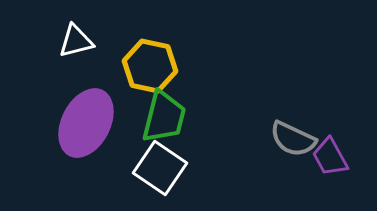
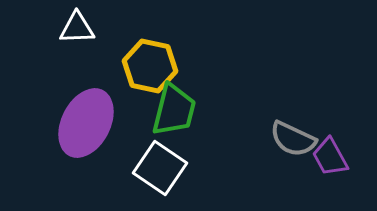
white triangle: moved 1 px right, 13 px up; rotated 12 degrees clockwise
green trapezoid: moved 10 px right, 7 px up
